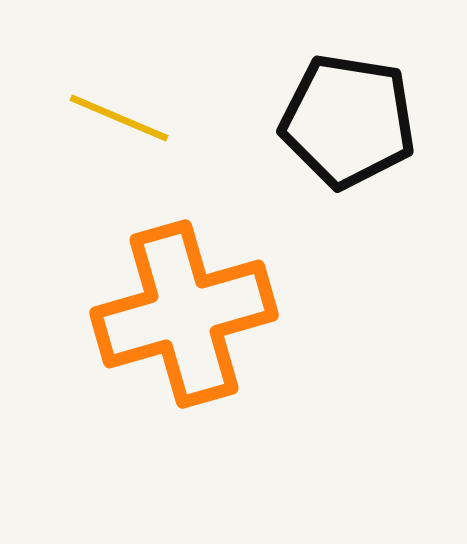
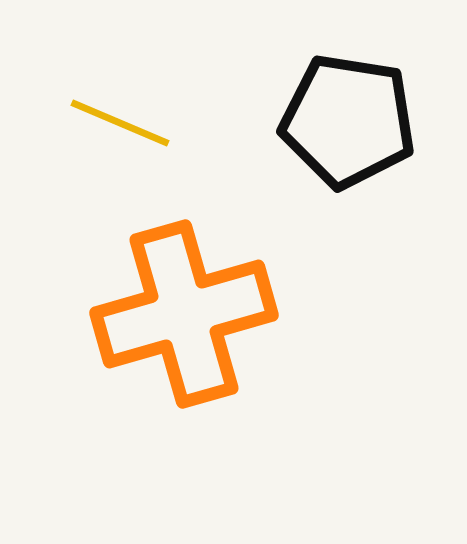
yellow line: moved 1 px right, 5 px down
